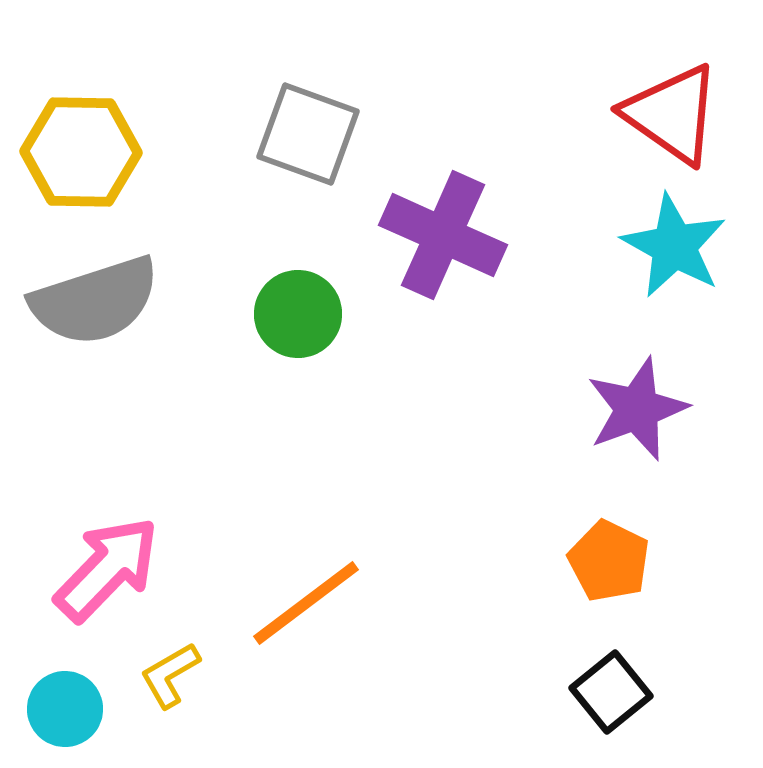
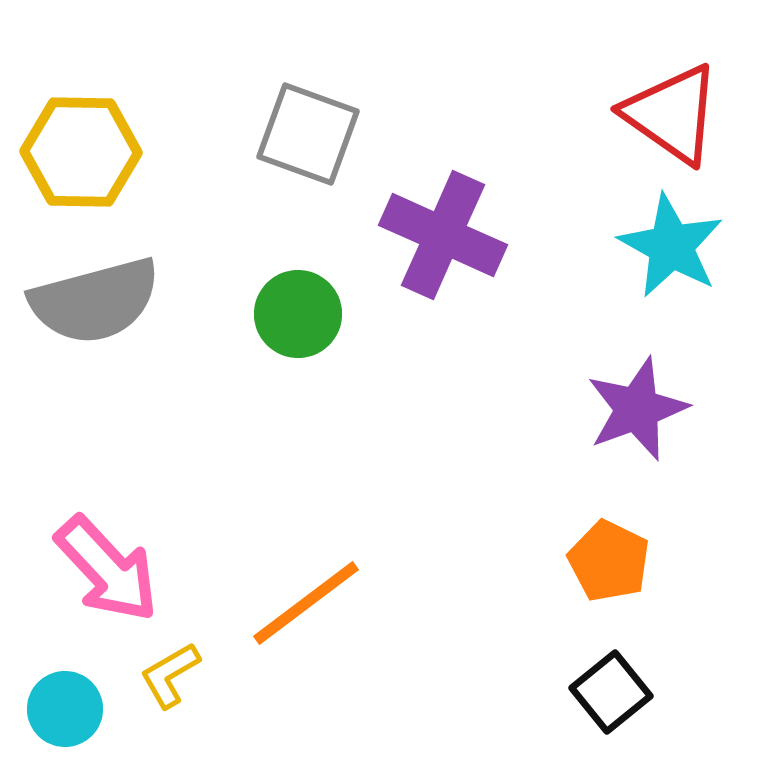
cyan star: moved 3 px left
gray semicircle: rotated 3 degrees clockwise
pink arrow: rotated 93 degrees clockwise
